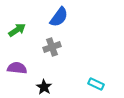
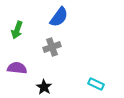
green arrow: rotated 144 degrees clockwise
